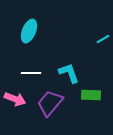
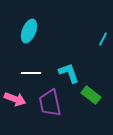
cyan line: rotated 32 degrees counterclockwise
green rectangle: rotated 36 degrees clockwise
purple trapezoid: rotated 52 degrees counterclockwise
